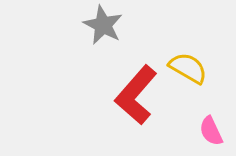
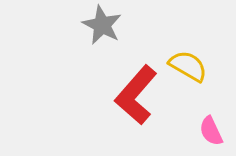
gray star: moved 1 px left
yellow semicircle: moved 2 px up
